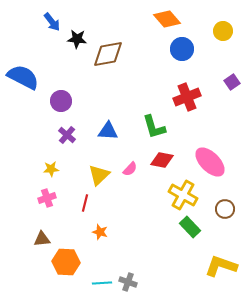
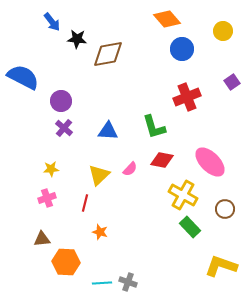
purple cross: moved 3 px left, 7 px up
